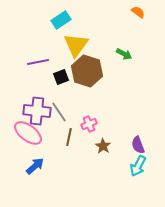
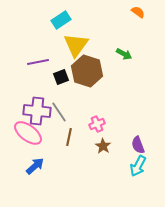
pink cross: moved 8 px right
